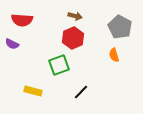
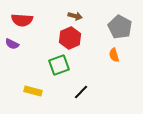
red hexagon: moved 3 px left
